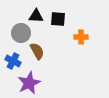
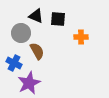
black triangle: rotated 21 degrees clockwise
blue cross: moved 1 px right, 2 px down
